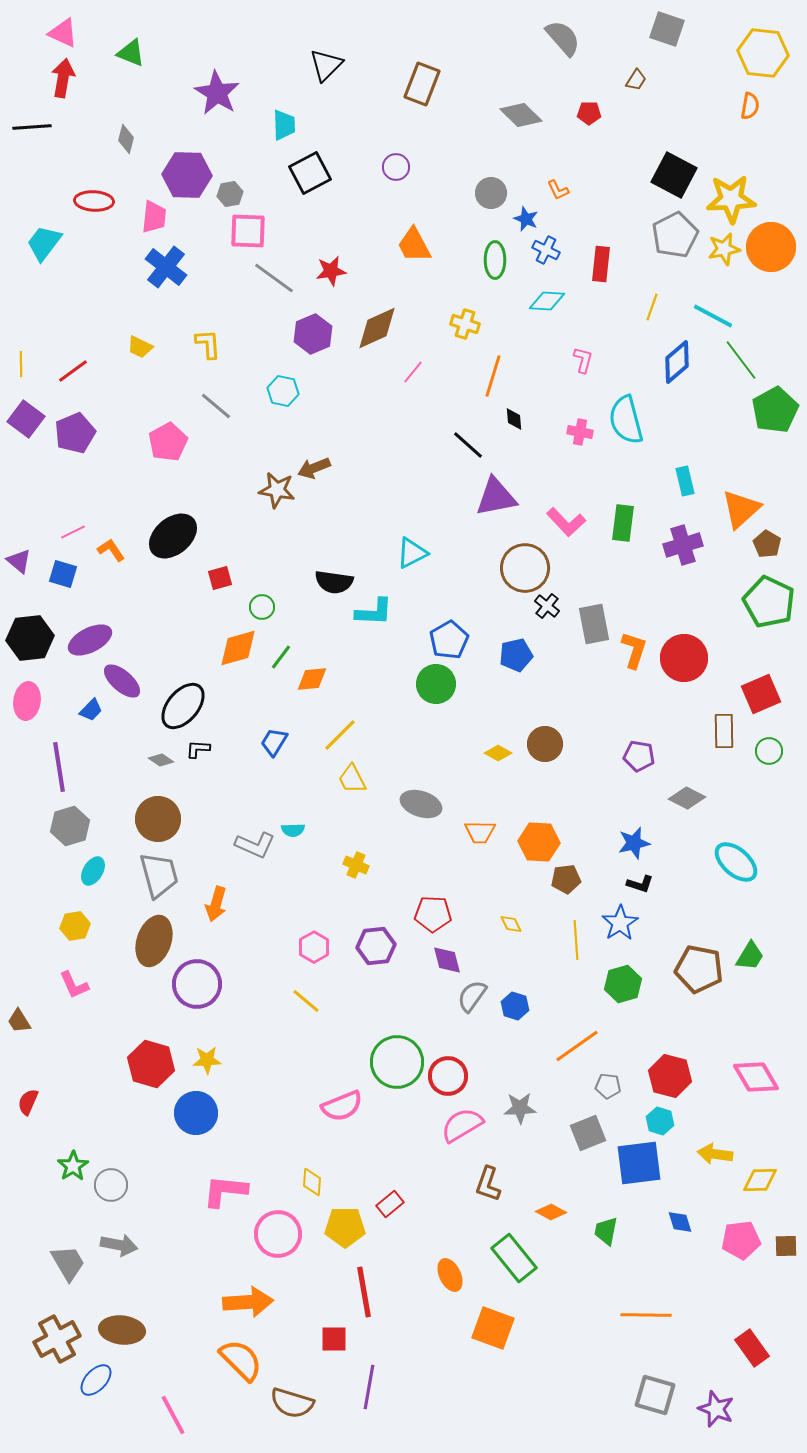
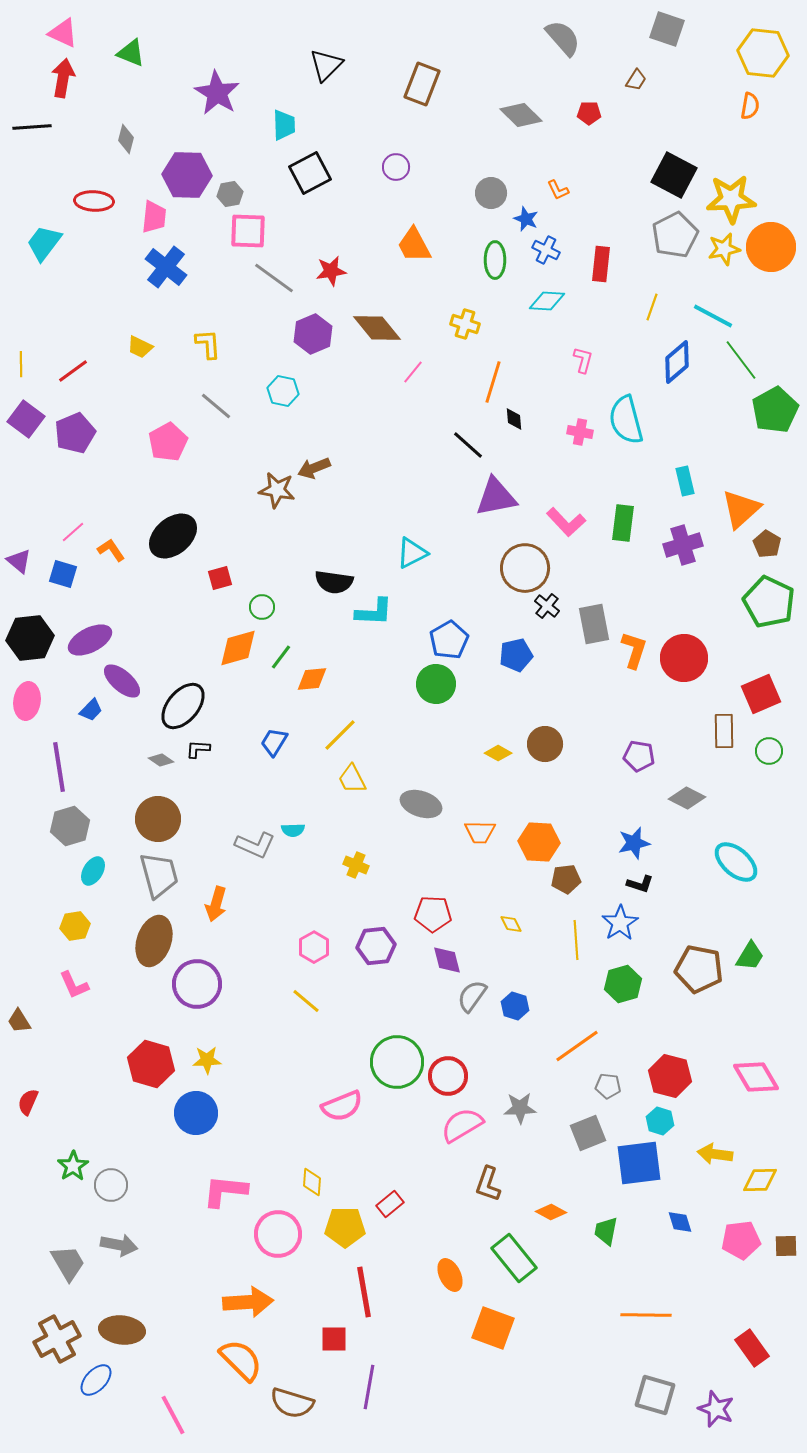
brown diamond at (377, 328): rotated 75 degrees clockwise
orange line at (493, 376): moved 6 px down
pink line at (73, 532): rotated 15 degrees counterclockwise
